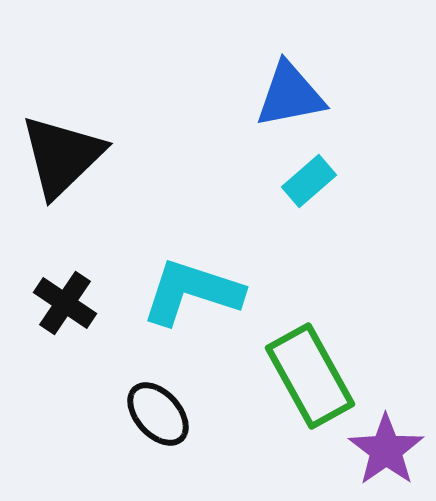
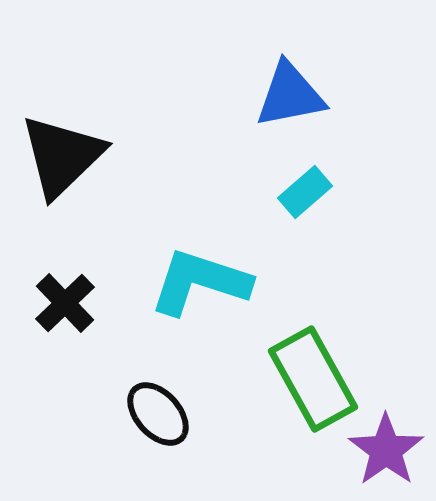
cyan rectangle: moved 4 px left, 11 px down
cyan L-shape: moved 8 px right, 10 px up
black cross: rotated 12 degrees clockwise
green rectangle: moved 3 px right, 3 px down
